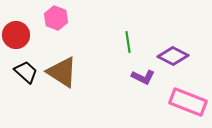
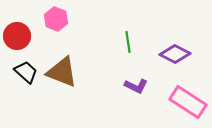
pink hexagon: moved 1 px down
red circle: moved 1 px right, 1 px down
purple diamond: moved 2 px right, 2 px up
brown triangle: rotated 12 degrees counterclockwise
purple L-shape: moved 7 px left, 9 px down
pink rectangle: rotated 12 degrees clockwise
